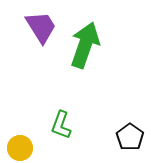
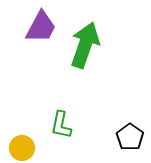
purple trapezoid: rotated 60 degrees clockwise
green L-shape: rotated 8 degrees counterclockwise
yellow circle: moved 2 px right
